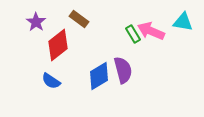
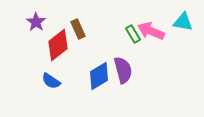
brown rectangle: moved 1 px left, 10 px down; rotated 30 degrees clockwise
